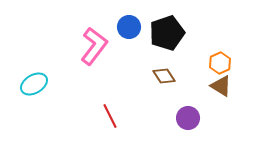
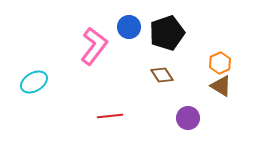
brown diamond: moved 2 px left, 1 px up
cyan ellipse: moved 2 px up
red line: rotated 70 degrees counterclockwise
